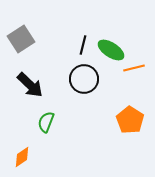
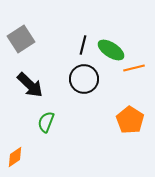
orange diamond: moved 7 px left
